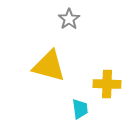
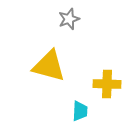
gray star: rotated 15 degrees clockwise
cyan trapezoid: moved 2 px down; rotated 10 degrees clockwise
